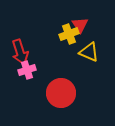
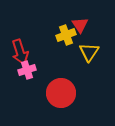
yellow cross: moved 3 px left, 1 px down
yellow triangle: rotated 40 degrees clockwise
